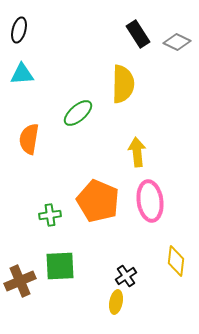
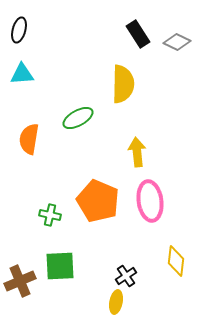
green ellipse: moved 5 px down; rotated 12 degrees clockwise
green cross: rotated 20 degrees clockwise
